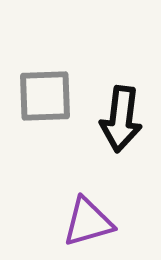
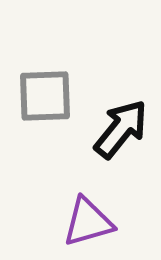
black arrow: moved 10 px down; rotated 148 degrees counterclockwise
